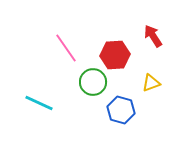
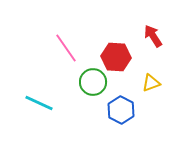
red hexagon: moved 1 px right, 2 px down; rotated 8 degrees clockwise
blue hexagon: rotated 12 degrees clockwise
